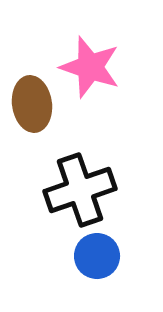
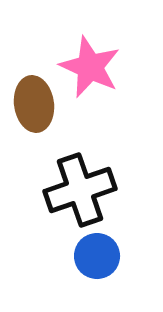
pink star: rotated 6 degrees clockwise
brown ellipse: moved 2 px right
